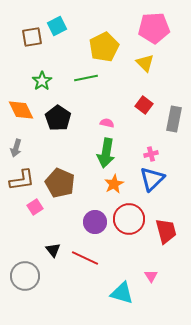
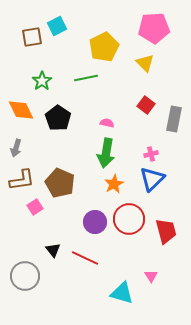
red square: moved 2 px right
